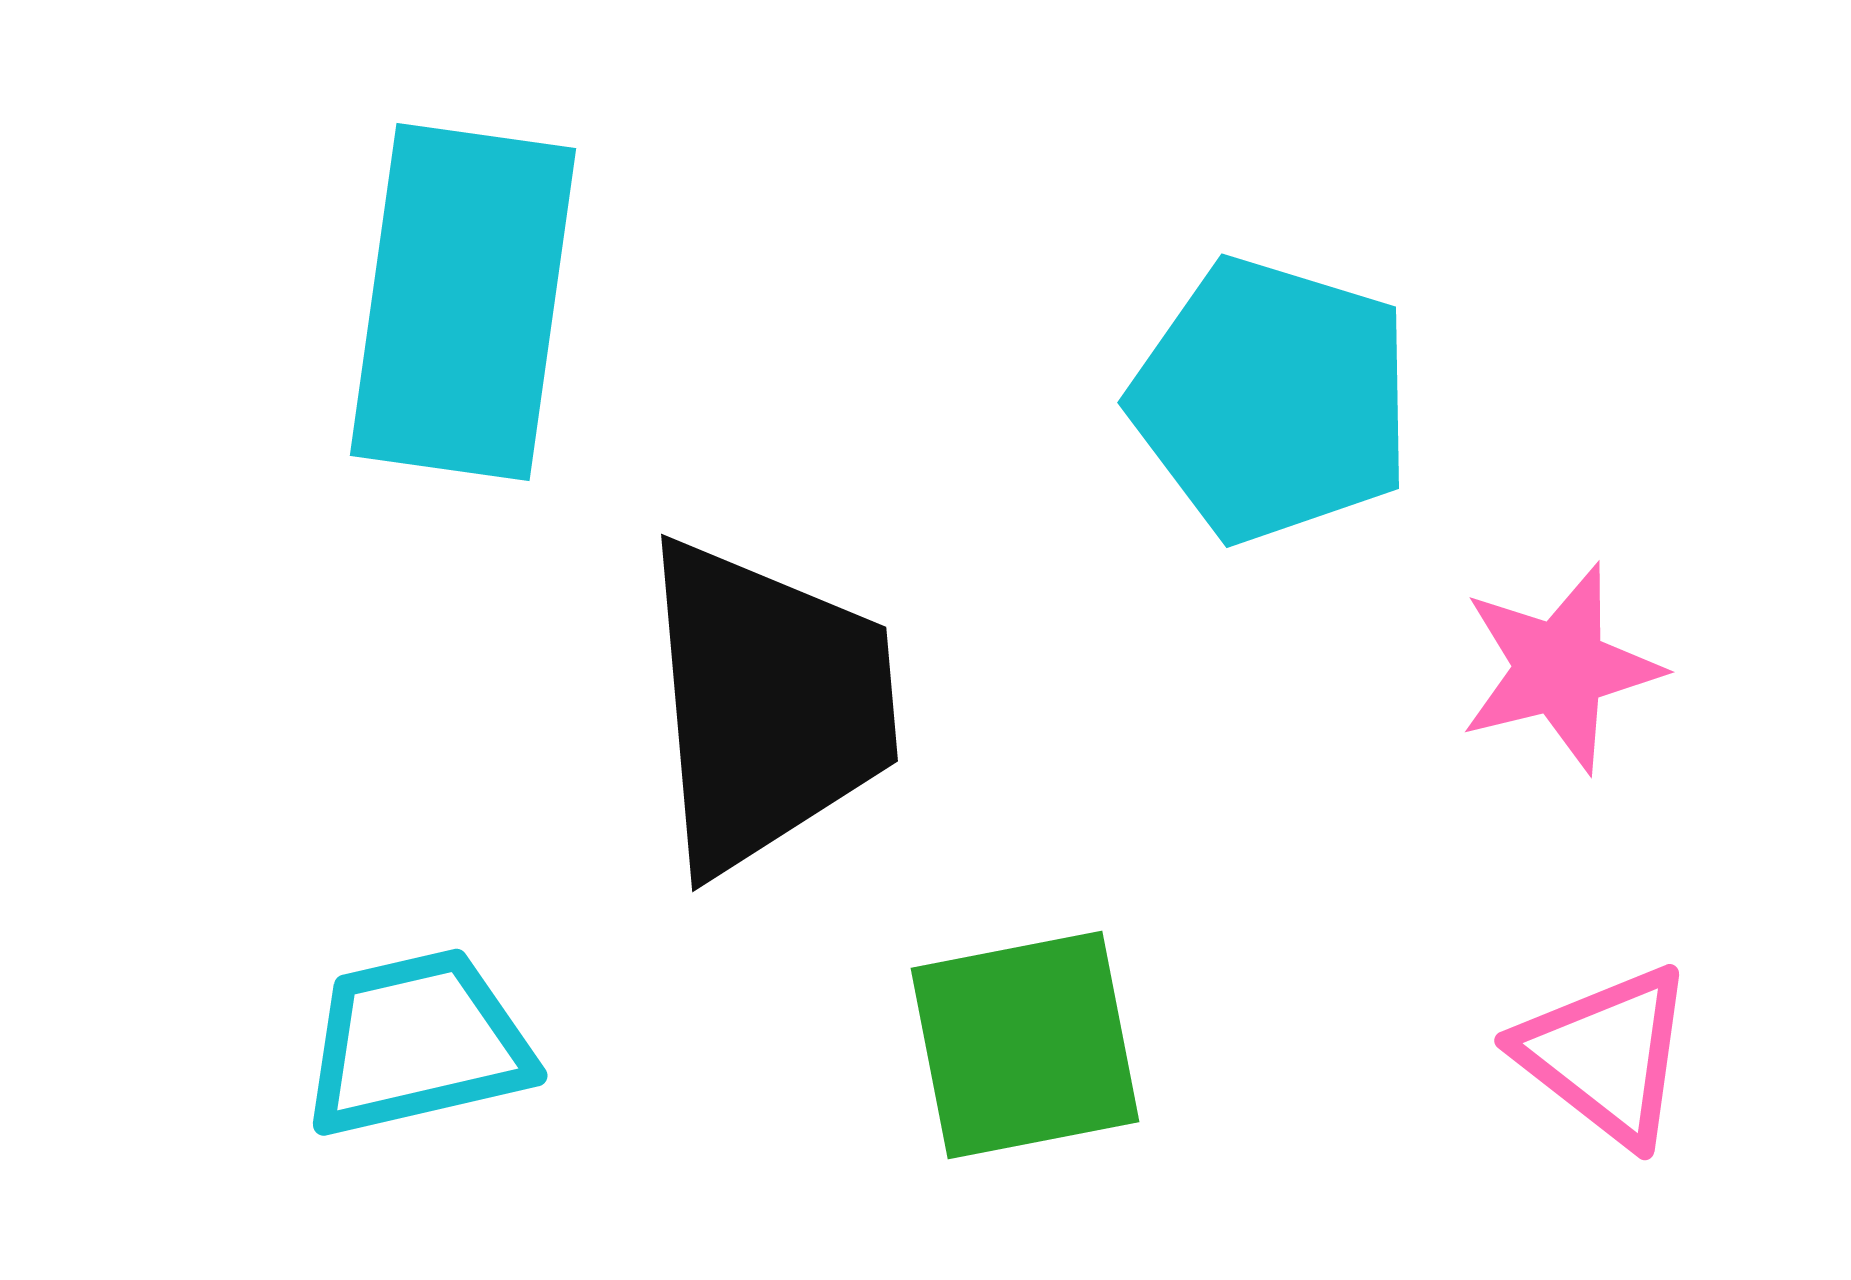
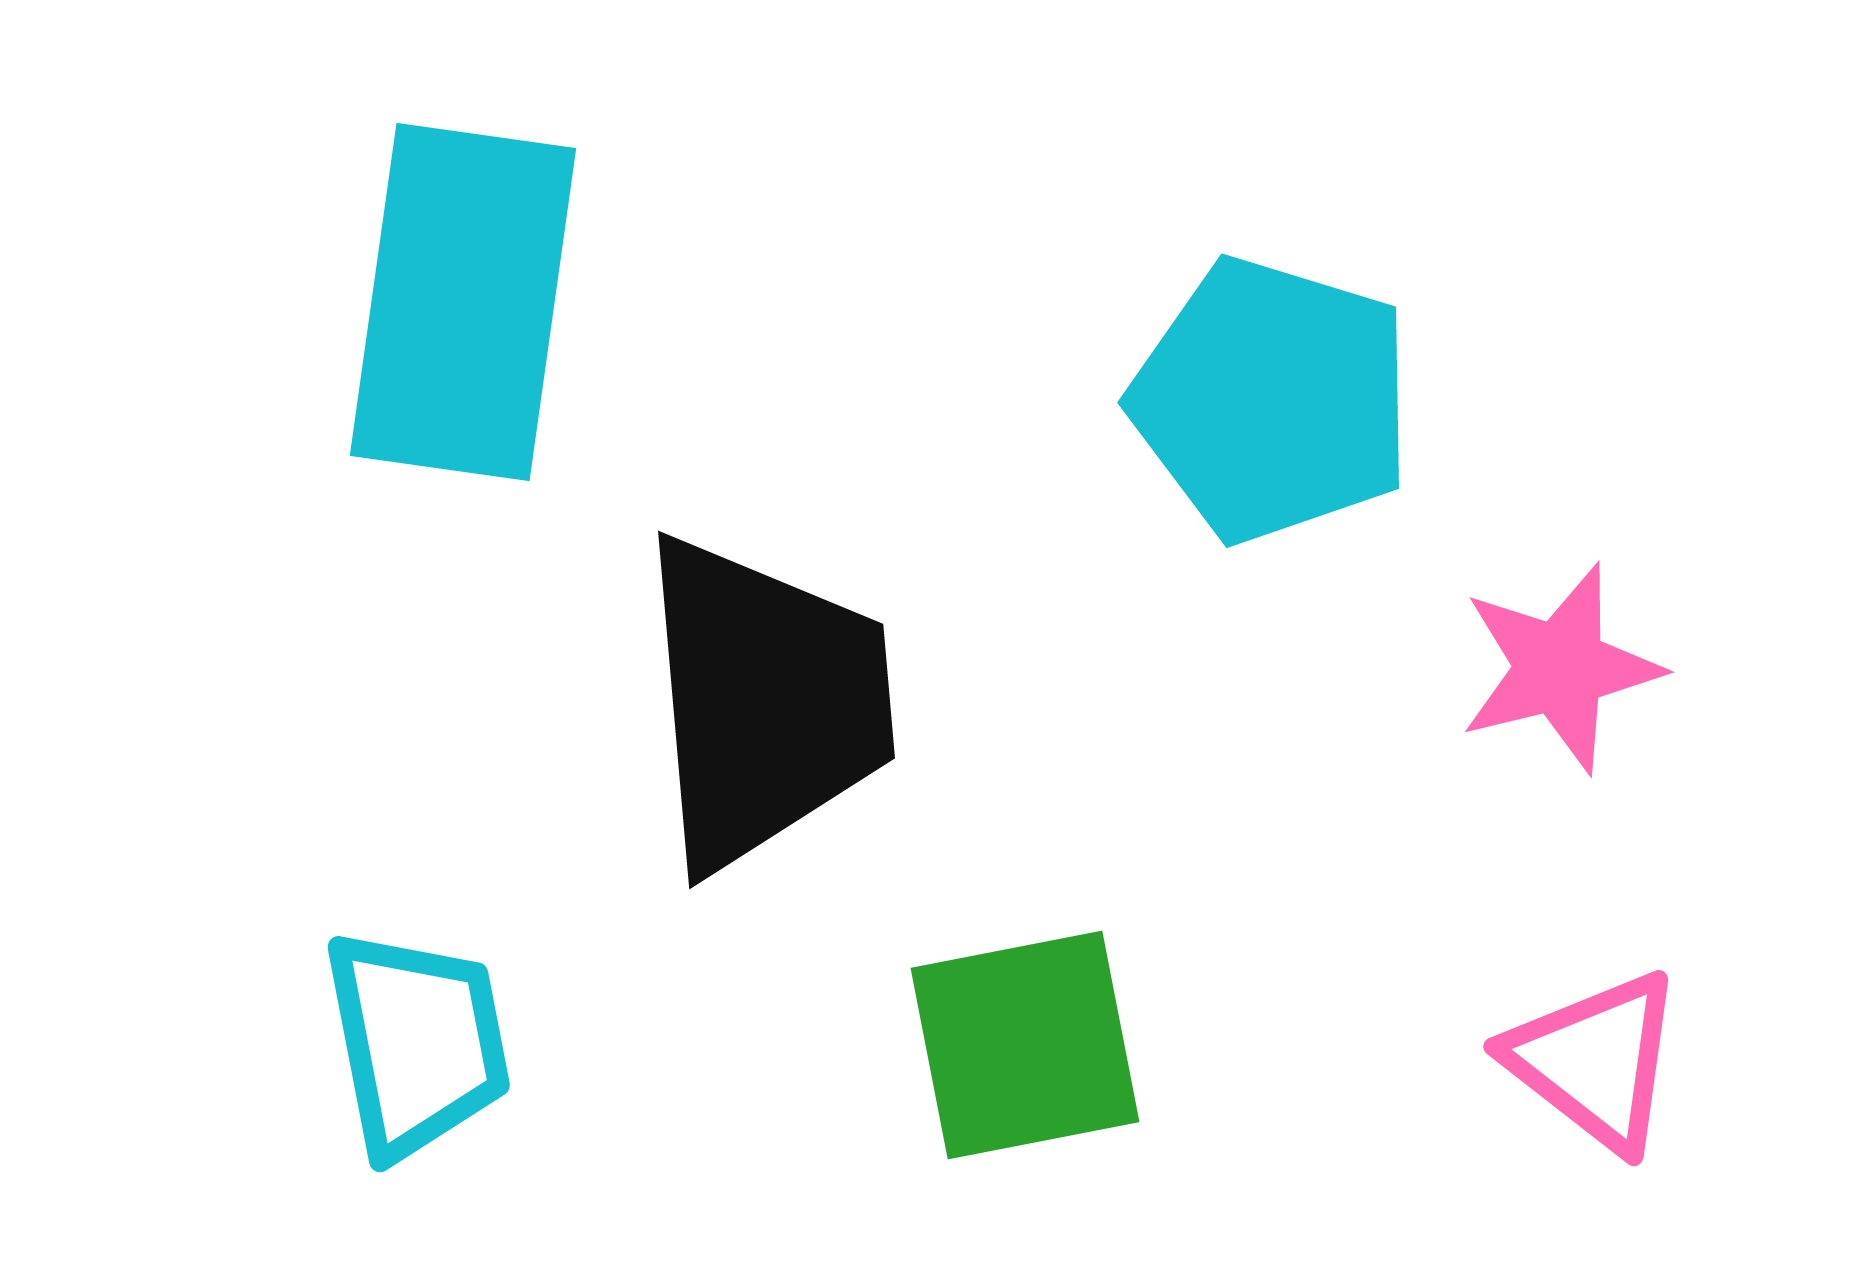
black trapezoid: moved 3 px left, 3 px up
cyan trapezoid: rotated 92 degrees clockwise
pink triangle: moved 11 px left, 6 px down
